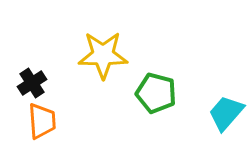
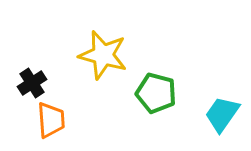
yellow star: rotated 15 degrees clockwise
cyan trapezoid: moved 4 px left, 1 px down; rotated 6 degrees counterclockwise
orange trapezoid: moved 9 px right, 1 px up
